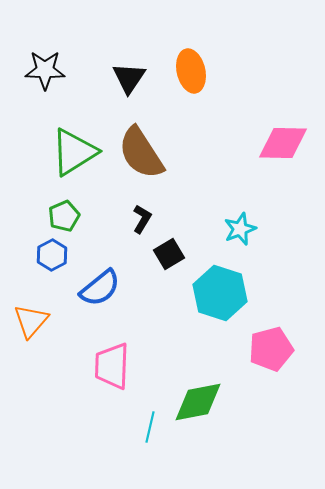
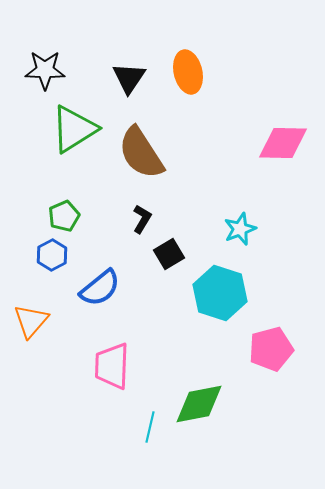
orange ellipse: moved 3 px left, 1 px down
green triangle: moved 23 px up
green diamond: moved 1 px right, 2 px down
